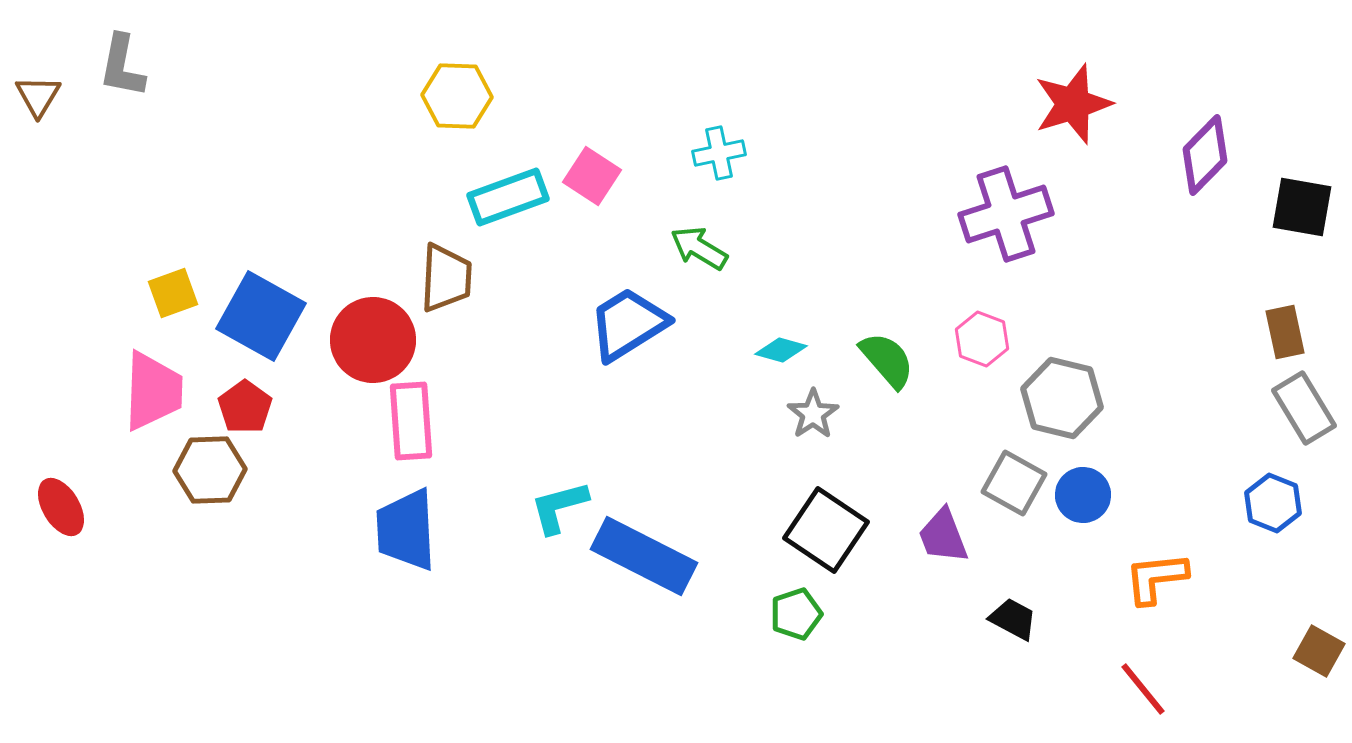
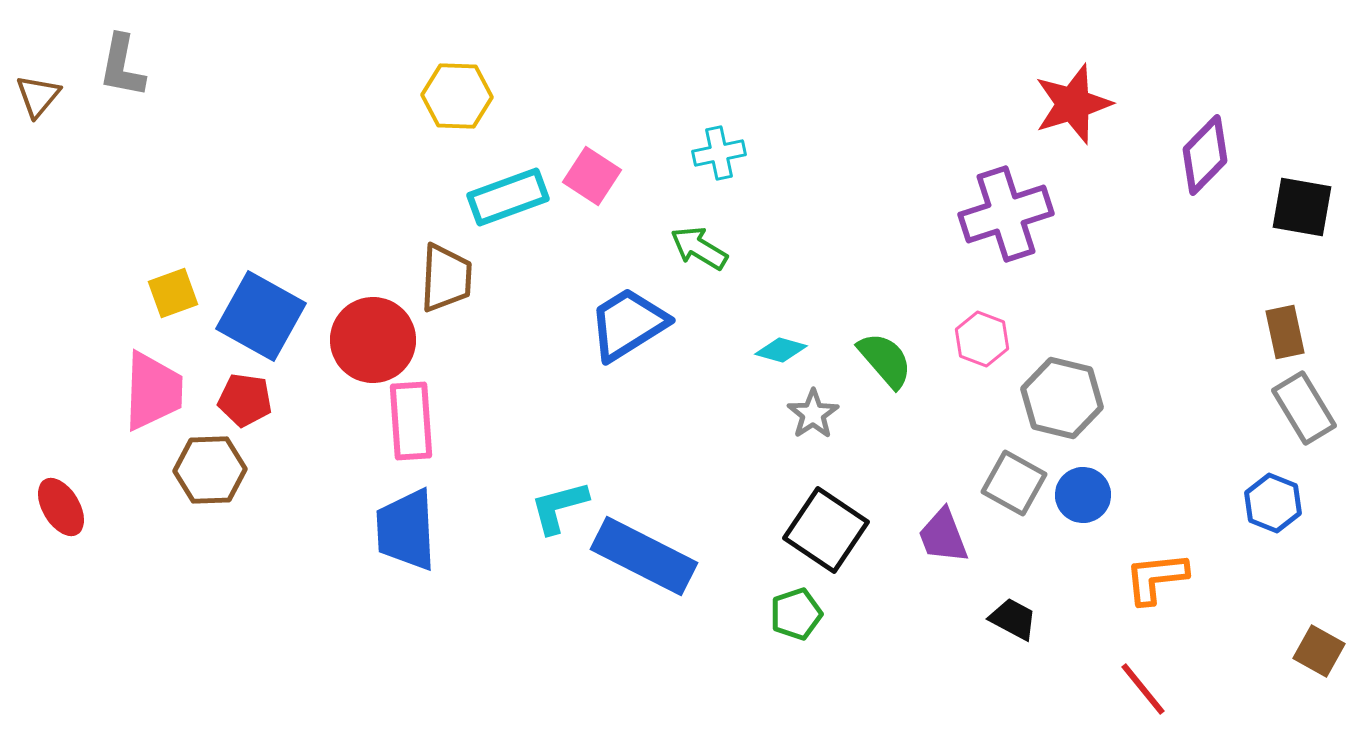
brown triangle at (38, 96): rotated 9 degrees clockwise
green semicircle at (887, 360): moved 2 px left
red pentagon at (245, 407): moved 7 px up; rotated 28 degrees counterclockwise
